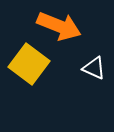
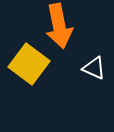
orange arrow: rotated 57 degrees clockwise
